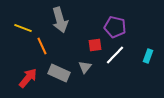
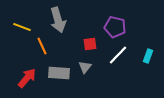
gray arrow: moved 2 px left
yellow line: moved 1 px left, 1 px up
red square: moved 5 px left, 1 px up
white line: moved 3 px right
gray rectangle: rotated 20 degrees counterclockwise
red arrow: moved 1 px left
